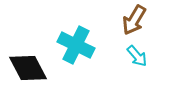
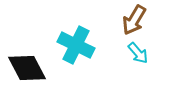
cyan arrow: moved 1 px right, 3 px up
black diamond: moved 1 px left
